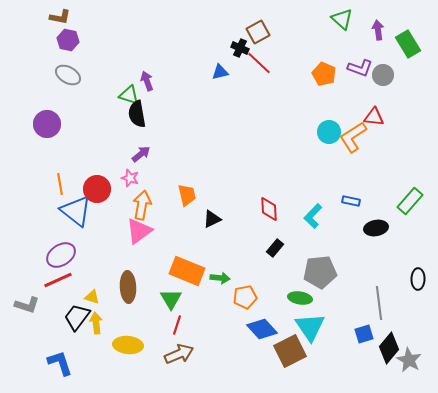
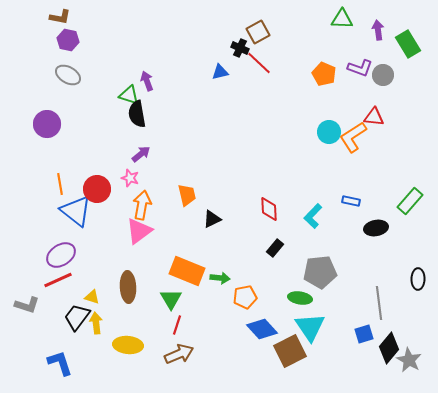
green triangle at (342, 19): rotated 40 degrees counterclockwise
